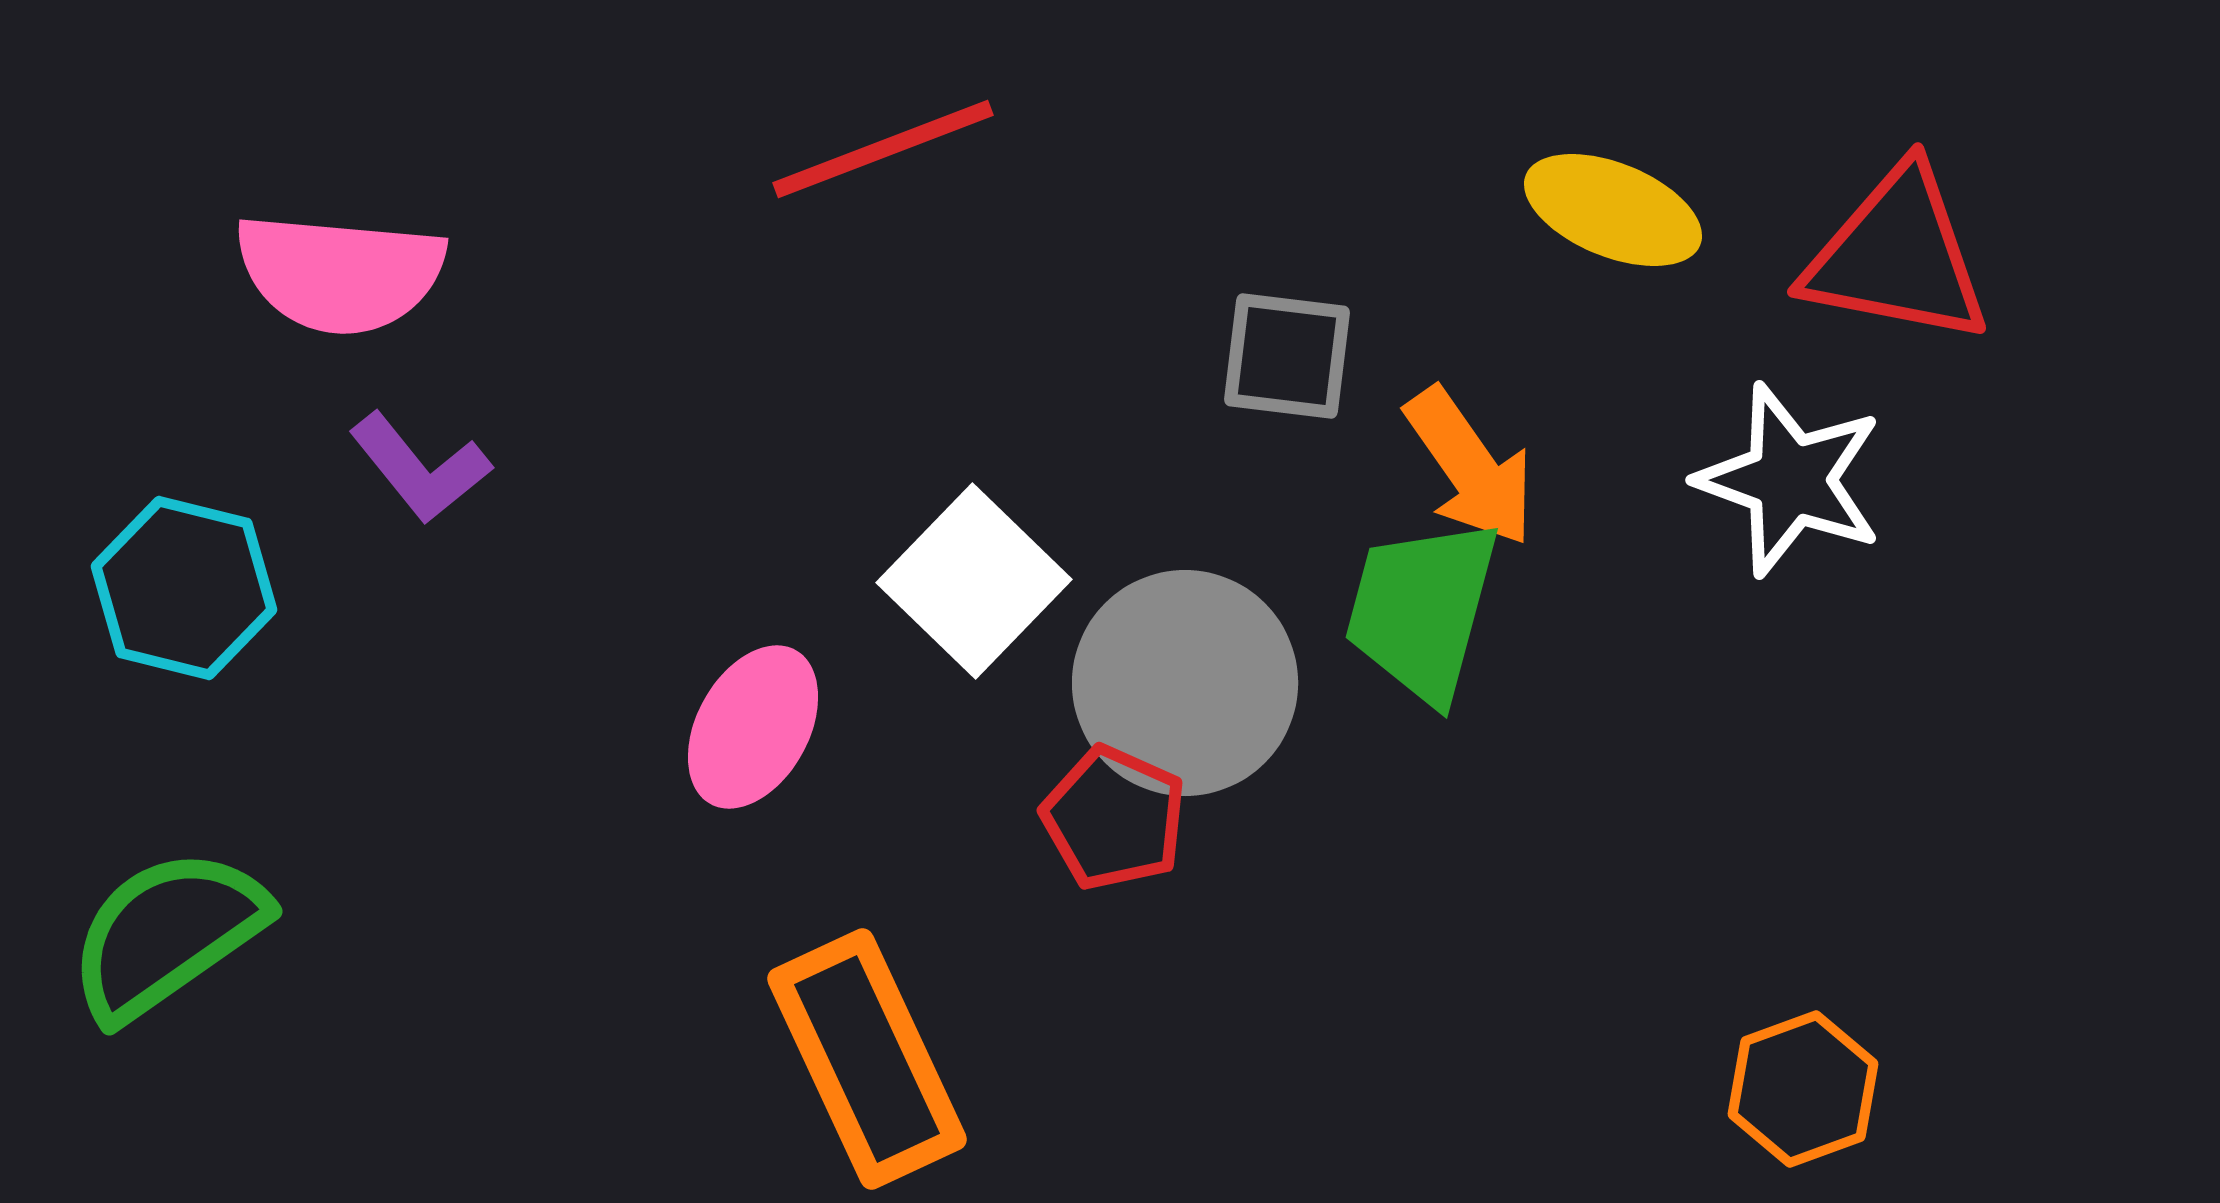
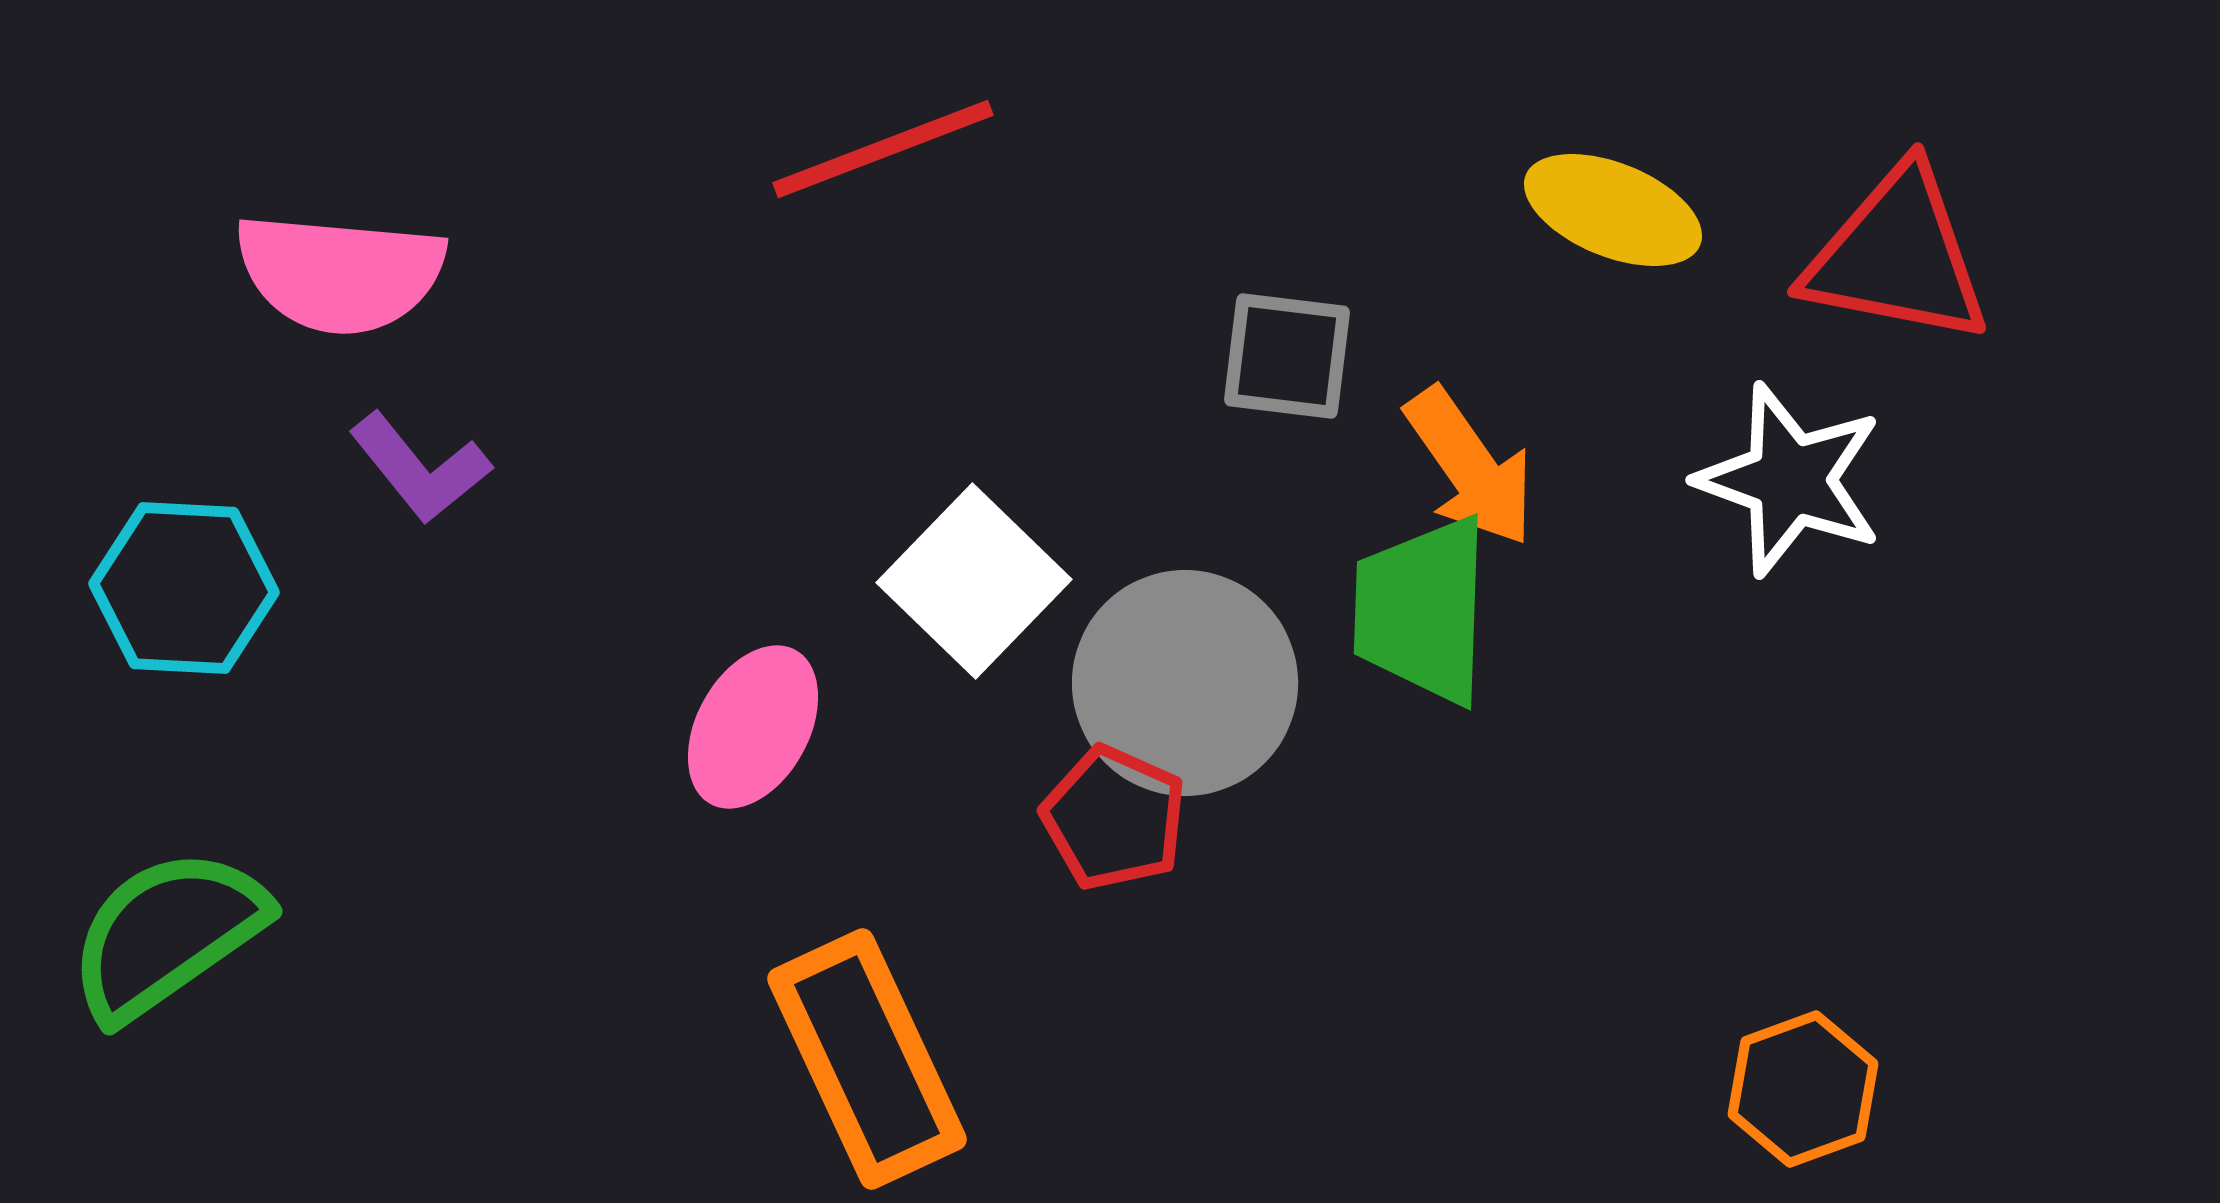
cyan hexagon: rotated 11 degrees counterclockwise
green trapezoid: rotated 13 degrees counterclockwise
